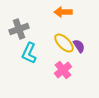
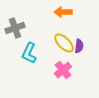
gray cross: moved 4 px left, 1 px up
purple semicircle: rotated 40 degrees clockwise
